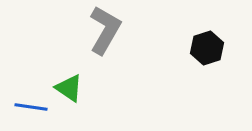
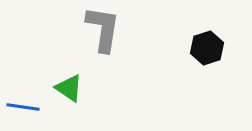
gray L-shape: moved 2 px left, 1 px up; rotated 21 degrees counterclockwise
blue line: moved 8 px left
